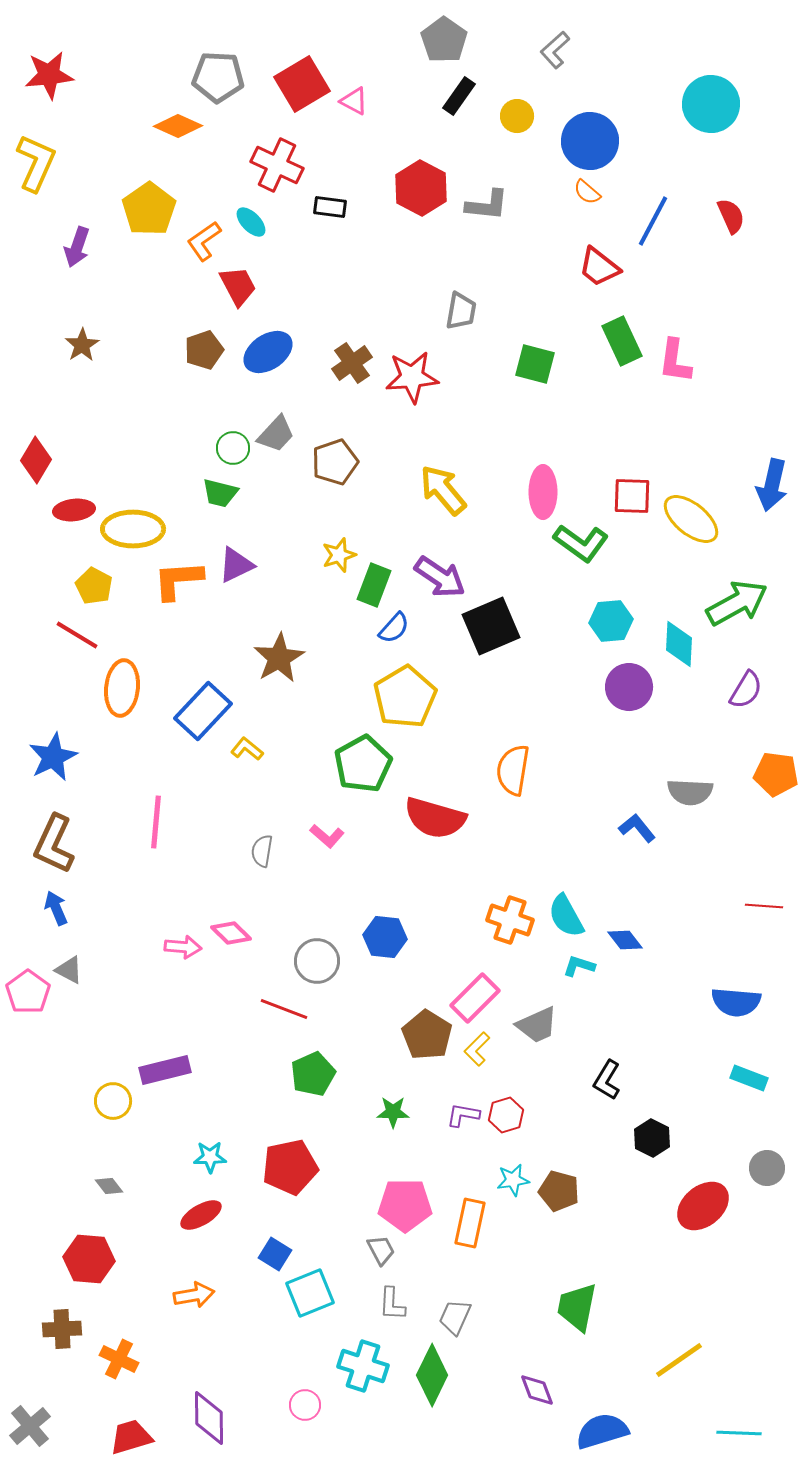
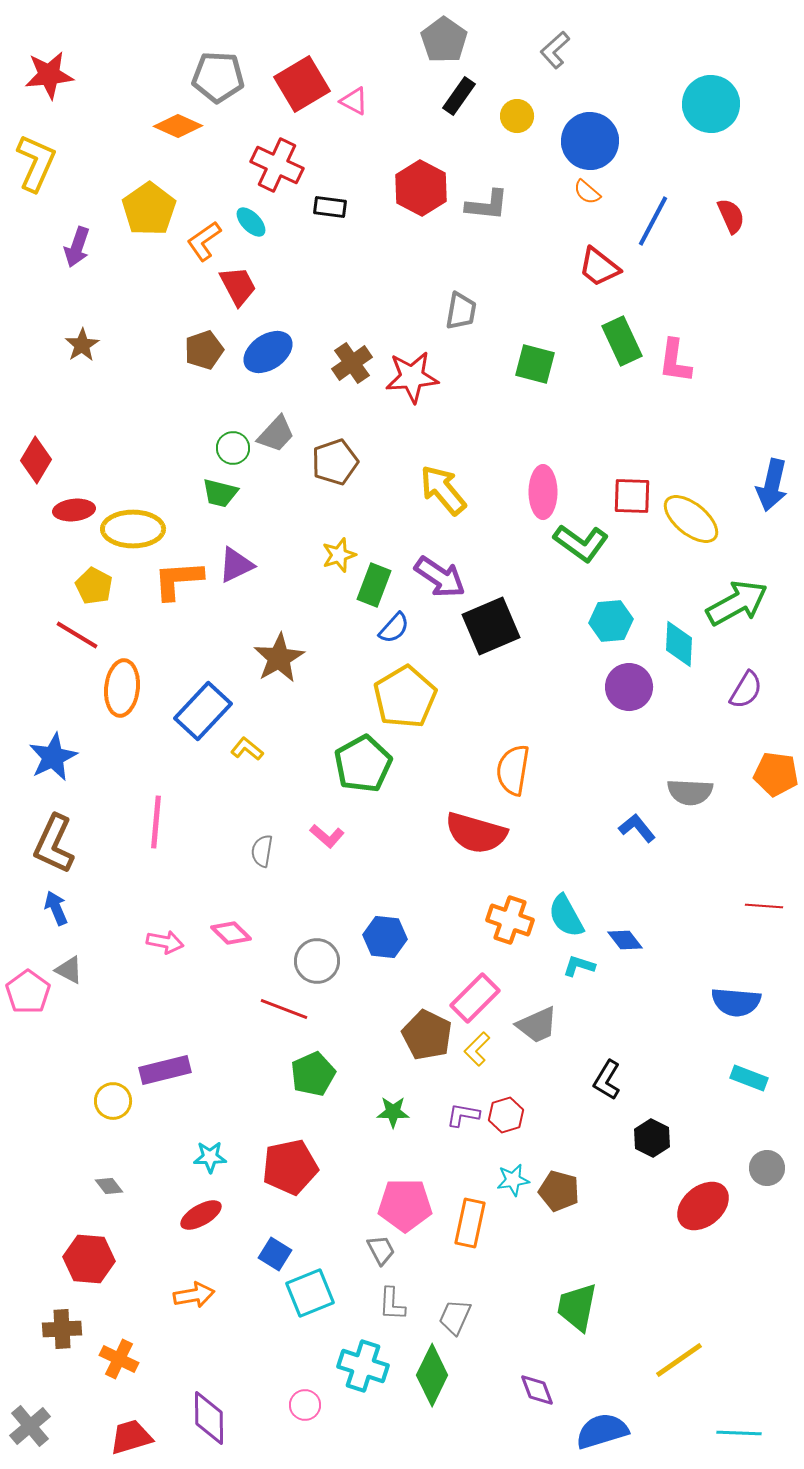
red semicircle at (435, 818): moved 41 px right, 15 px down
pink arrow at (183, 947): moved 18 px left, 5 px up; rotated 6 degrees clockwise
brown pentagon at (427, 1035): rotated 6 degrees counterclockwise
